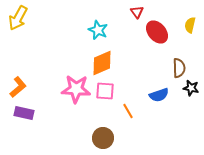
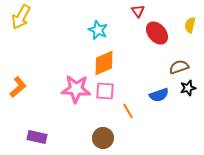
red triangle: moved 1 px right, 1 px up
yellow arrow: moved 3 px right, 1 px up
red ellipse: moved 1 px down
orange diamond: moved 2 px right
brown semicircle: moved 1 px up; rotated 108 degrees counterclockwise
black star: moved 3 px left; rotated 28 degrees counterclockwise
purple rectangle: moved 13 px right, 24 px down
